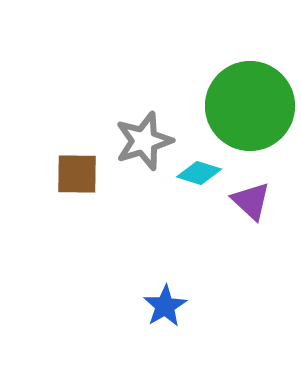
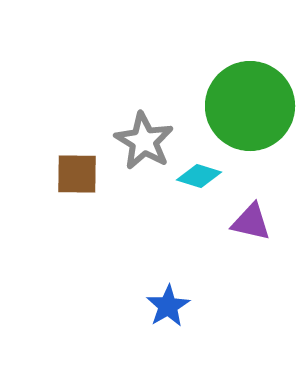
gray star: rotated 24 degrees counterclockwise
cyan diamond: moved 3 px down
purple triangle: moved 21 px down; rotated 30 degrees counterclockwise
blue star: moved 3 px right
